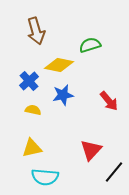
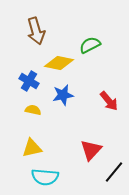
green semicircle: rotated 10 degrees counterclockwise
yellow diamond: moved 2 px up
blue cross: rotated 18 degrees counterclockwise
